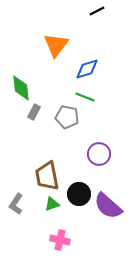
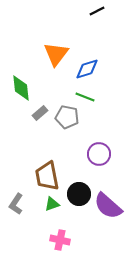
orange triangle: moved 9 px down
gray rectangle: moved 6 px right, 1 px down; rotated 21 degrees clockwise
